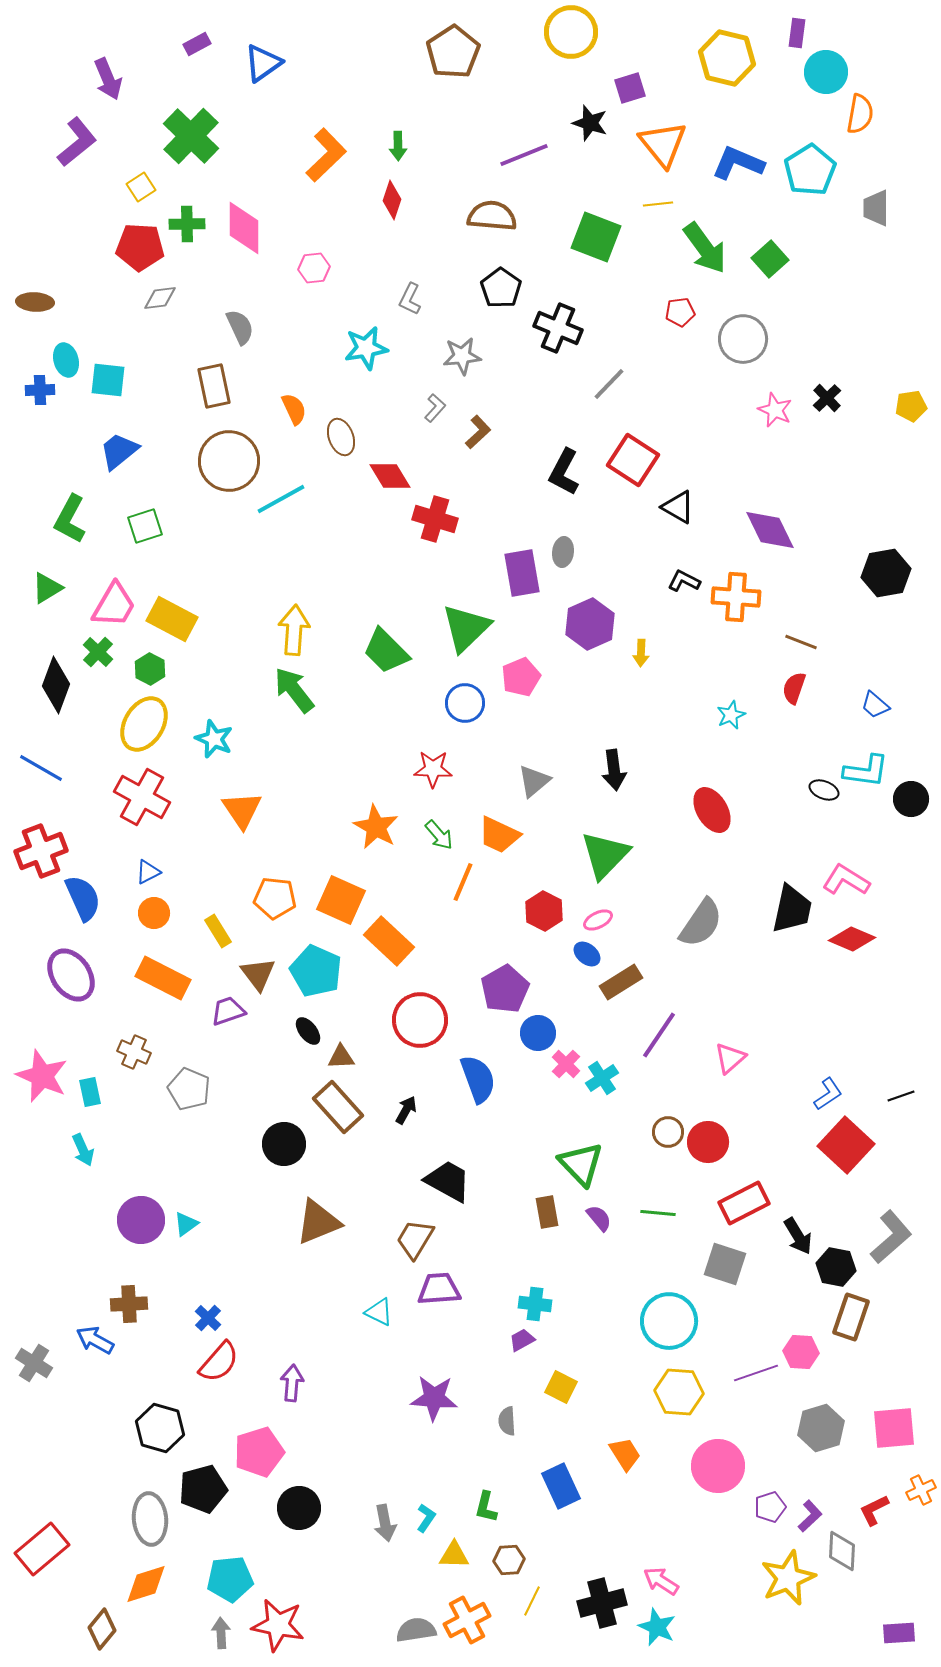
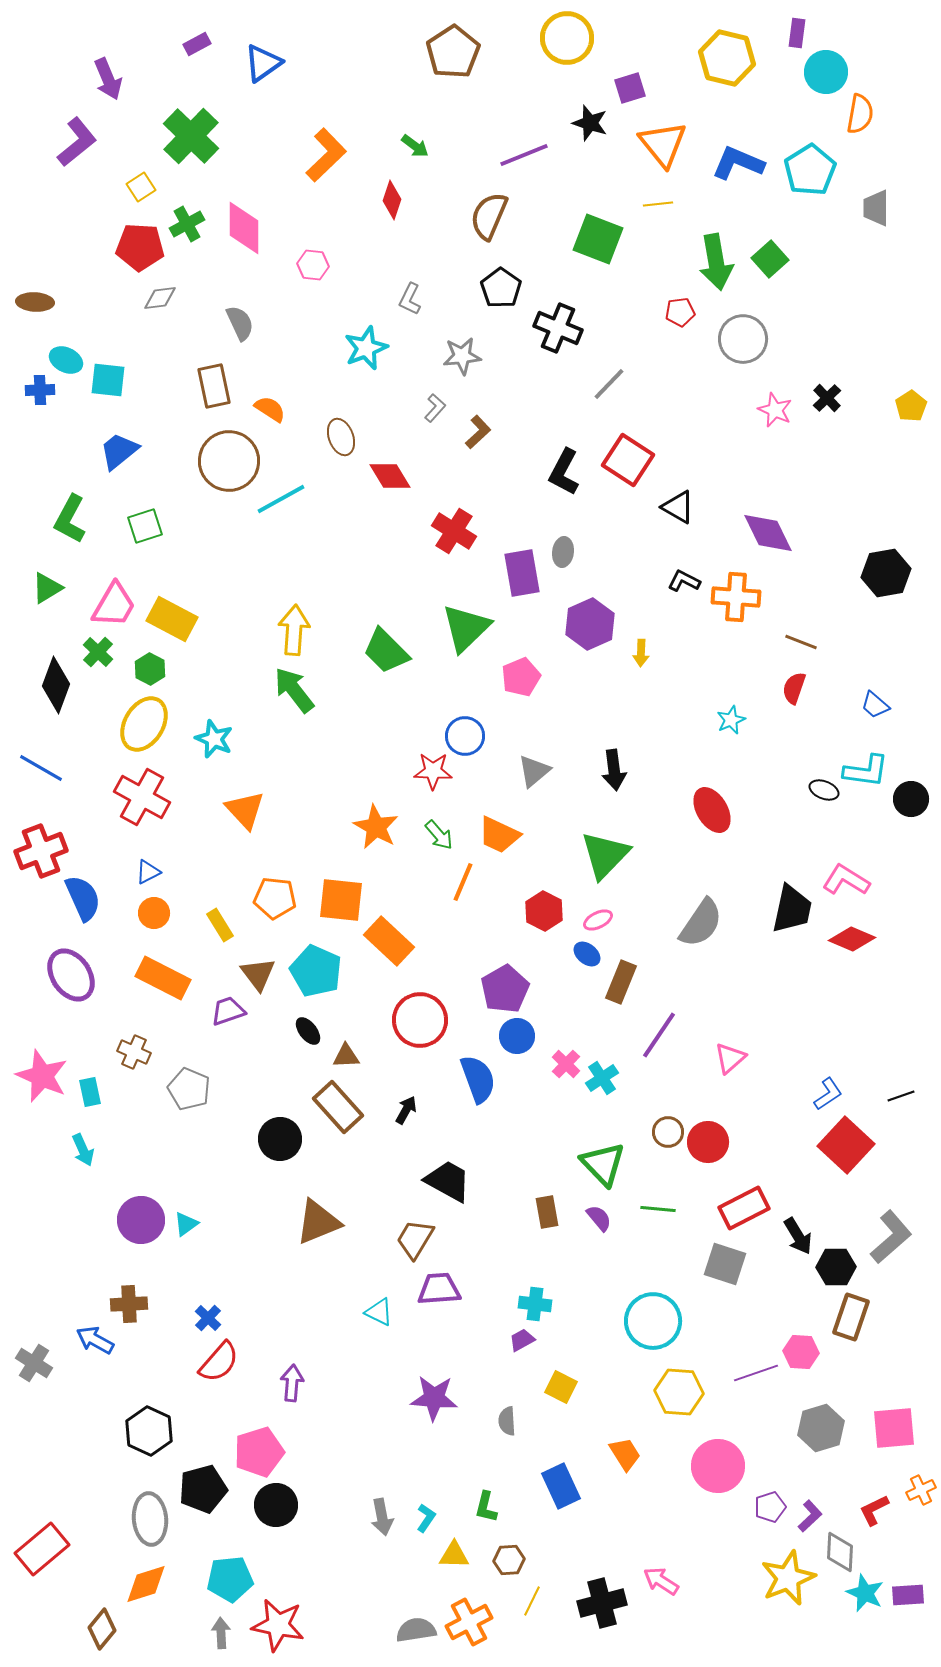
yellow circle at (571, 32): moved 4 px left, 6 px down
green arrow at (398, 146): moved 17 px right; rotated 52 degrees counterclockwise
brown semicircle at (492, 216): moved 3 px left; rotated 72 degrees counterclockwise
green cross at (187, 224): rotated 28 degrees counterclockwise
green square at (596, 237): moved 2 px right, 2 px down
green arrow at (705, 248): moved 11 px right, 14 px down; rotated 26 degrees clockwise
pink hexagon at (314, 268): moved 1 px left, 3 px up; rotated 12 degrees clockwise
gray semicircle at (240, 327): moved 4 px up
cyan star at (366, 348): rotated 12 degrees counterclockwise
cyan ellipse at (66, 360): rotated 48 degrees counterclockwise
yellow pentagon at (911, 406): rotated 24 degrees counterclockwise
orange semicircle at (294, 409): moved 24 px left; rotated 32 degrees counterclockwise
red square at (633, 460): moved 5 px left
red cross at (435, 519): moved 19 px right, 12 px down; rotated 15 degrees clockwise
purple diamond at (770, 530): moved 2 px left, 3 px down
blue circle at (465, 703): moved 33 px down
cyan star at (731, 715): moved 5 px down
red star at (433, 769): moved 2 px down
gray triangle at (534, 781): moved 10 px up
orange triangle at (242, 810): moved 3 px right; rotated 9 degrees counterclockwise
orange square at (341, 900): rotated 18 degrees counterclockwise
yellow rectangle at (218, 931): moved 2 px right, 6 px up
brown rectangle at (621, 982): rotated 36 degrees counterclockwise
blue circle at (538, 1033): moved 21 px left, 3 px down
brown triangle at (341, 1057): moved 5 px right, 1 px up
black circle at (284, 1144): moved 4 px left, 5 px up
green triangle at (581, 1164): moved 22 px right
red rectangle at (744, 1203): moved 5 px down
green line at (658, 1213): moved 4 px up
black hexagon at (836, 1267): rotated 12 degrees counterclockwise
cyan circle at (669, 1321): moved 16 px left
black hexagon at (160, 1428): moved 11 px left, 3 px down; rotated 9 degrees clockwise
black circle at (299, 1508): moved 23 px left, 3 px up
gray arrow at (385, 1523): moved 3 px left, 6 px up
gray diamond at (842, 1551): moved 2 px left, 1 px down
orange cross at (467, 1620): moved 2 px right, 2 px down
cyan star at (657, 1627): moved 208 px right, 34 px up
purple rectangle at (899, 1633): moved 9 px right, 38 px up
